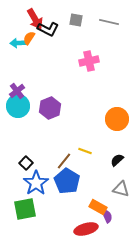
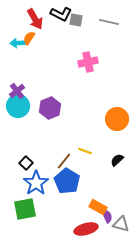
black L-shape: moved 13 px right, 15 px up
pink cross: moved 1 px left, 1 px down
gray triangle: moved 35 px down
